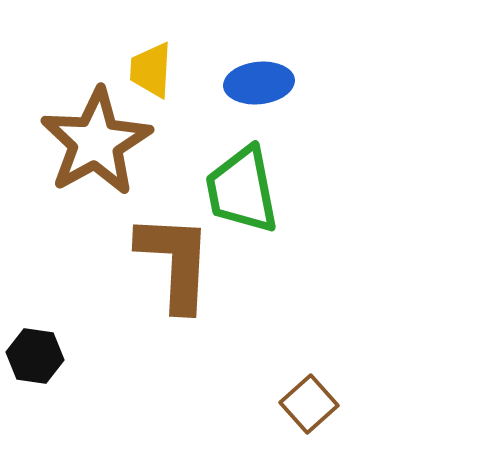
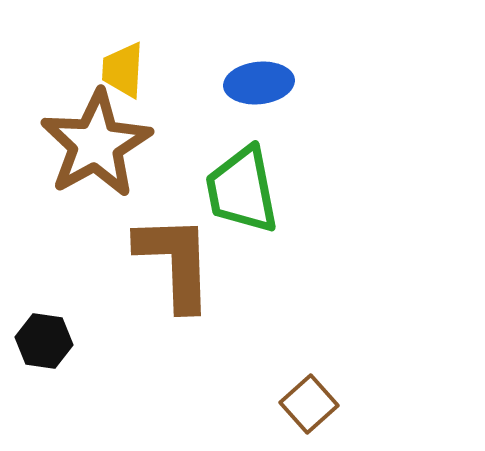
yellow trapezoid: moved 28 px left
brown star: moved 2 px down
brown L-shape: rotated 5 degrees counterclockwise
black hexagon: moved 9 px right, 15 px up
